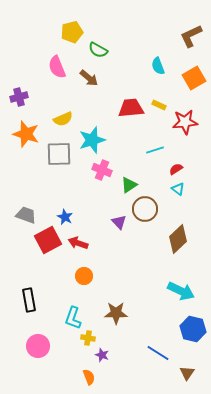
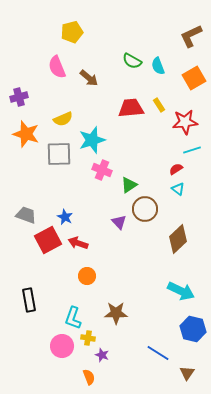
green semicircle: moved 34 px right, 11 px down
yellow rectangle: rotated 32 degrees clockwise
cyan line: moved 37 px right
orange circle: moved 3 px right
pink circle: moved 24 px right
